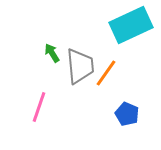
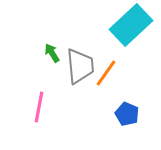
cyan rectangle: rotated 18 degrees counterclockwise
pink line: rotated 8 degrees counterclockwise
